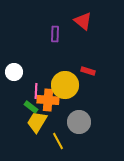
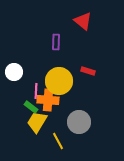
purple rectangle: moved 1 px right, 8 px down
yellow circle: moved 6 px left, 4 px up
